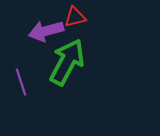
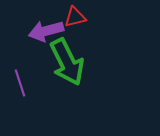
green arrow: rotated 126 degrees clockwise
purple line: moved 1 px left, 1 px down
